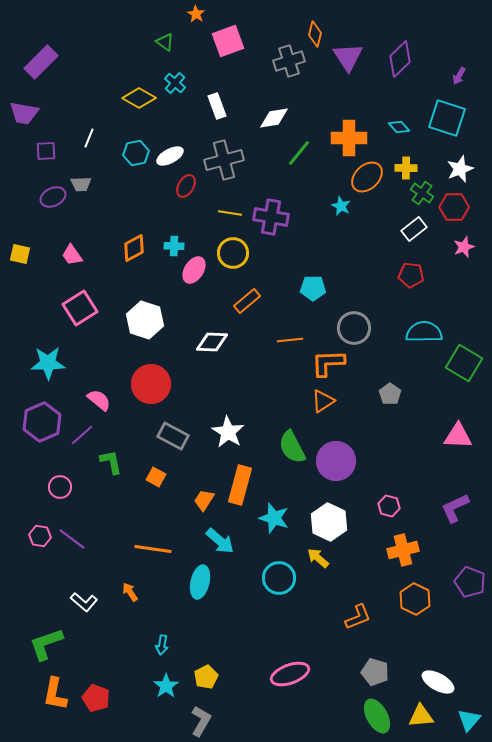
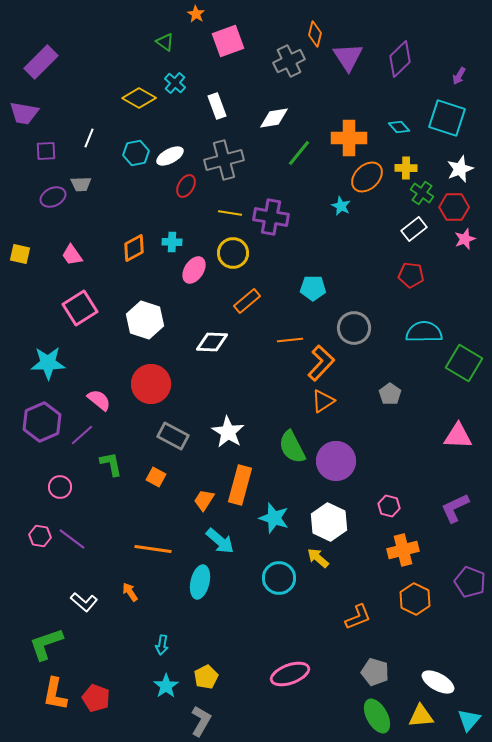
gray cross at (289, 61): rotated 8 degrees counterclockwise
cyan cross at (174, 246): moved 2 px left, 4 px up
pink star at (464, 247): moved 1 px right, 8 px up
orange L-shape at (328, 363): moved 7 px left; rotated 135 degrees clockwise
green L-shape at (111, 462): moved 2 px down
